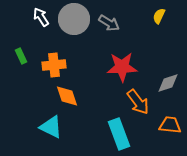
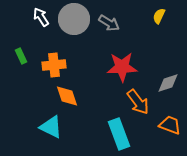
orange trapezoid: rotated 15 degrees clockwise
